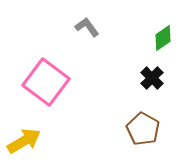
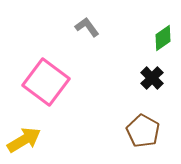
brown pentagon: moved 2 px down
yellow arrow: moved 1 px up
